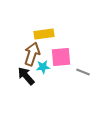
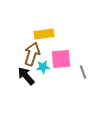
pink square: moved 2 px down
gray line: rotated 48 degrees clockwise
